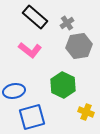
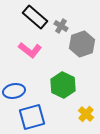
gray cross: moved 6 px left, 3 px down; rotated 24 degrees counterclockwise
gray hexagon: moved 3 px right, 2 px up; rotated 10 degrees counterclockwise
yellow cross: moved 2 px down; rotated 21 degrees clockwise
